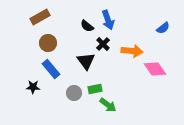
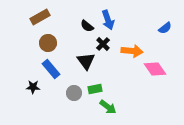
blue semicircle: moved 2 px right
green arrow: moved 2 px down
